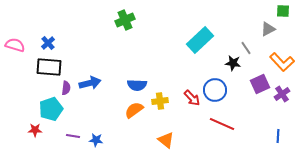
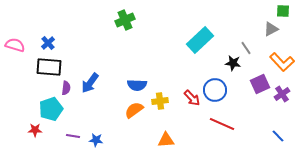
gray triangle: moved 3 px right
blue arrow: rotated 140 degrees clockwise
blue line: rotated 48 degrees counterclockwise
orange triangle: rotated 42 degrees counterclockwise
